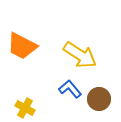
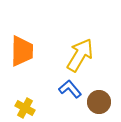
orange trapezoid: moved 5 px down; rotated 116 degrees counterclockwise
yellow arrow: rotated 92 degrees counterclockwise
brown circle: moved 3 px down
